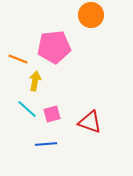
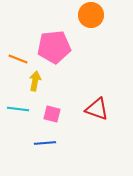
cyan line: moved 9 px left; rotated 35 degrees counterclockwise
pink square: rotated 30 degrees clockwise
red triangle: moved 7 px right, 13 px up
blue line: moved 1 px left, 1 px up
